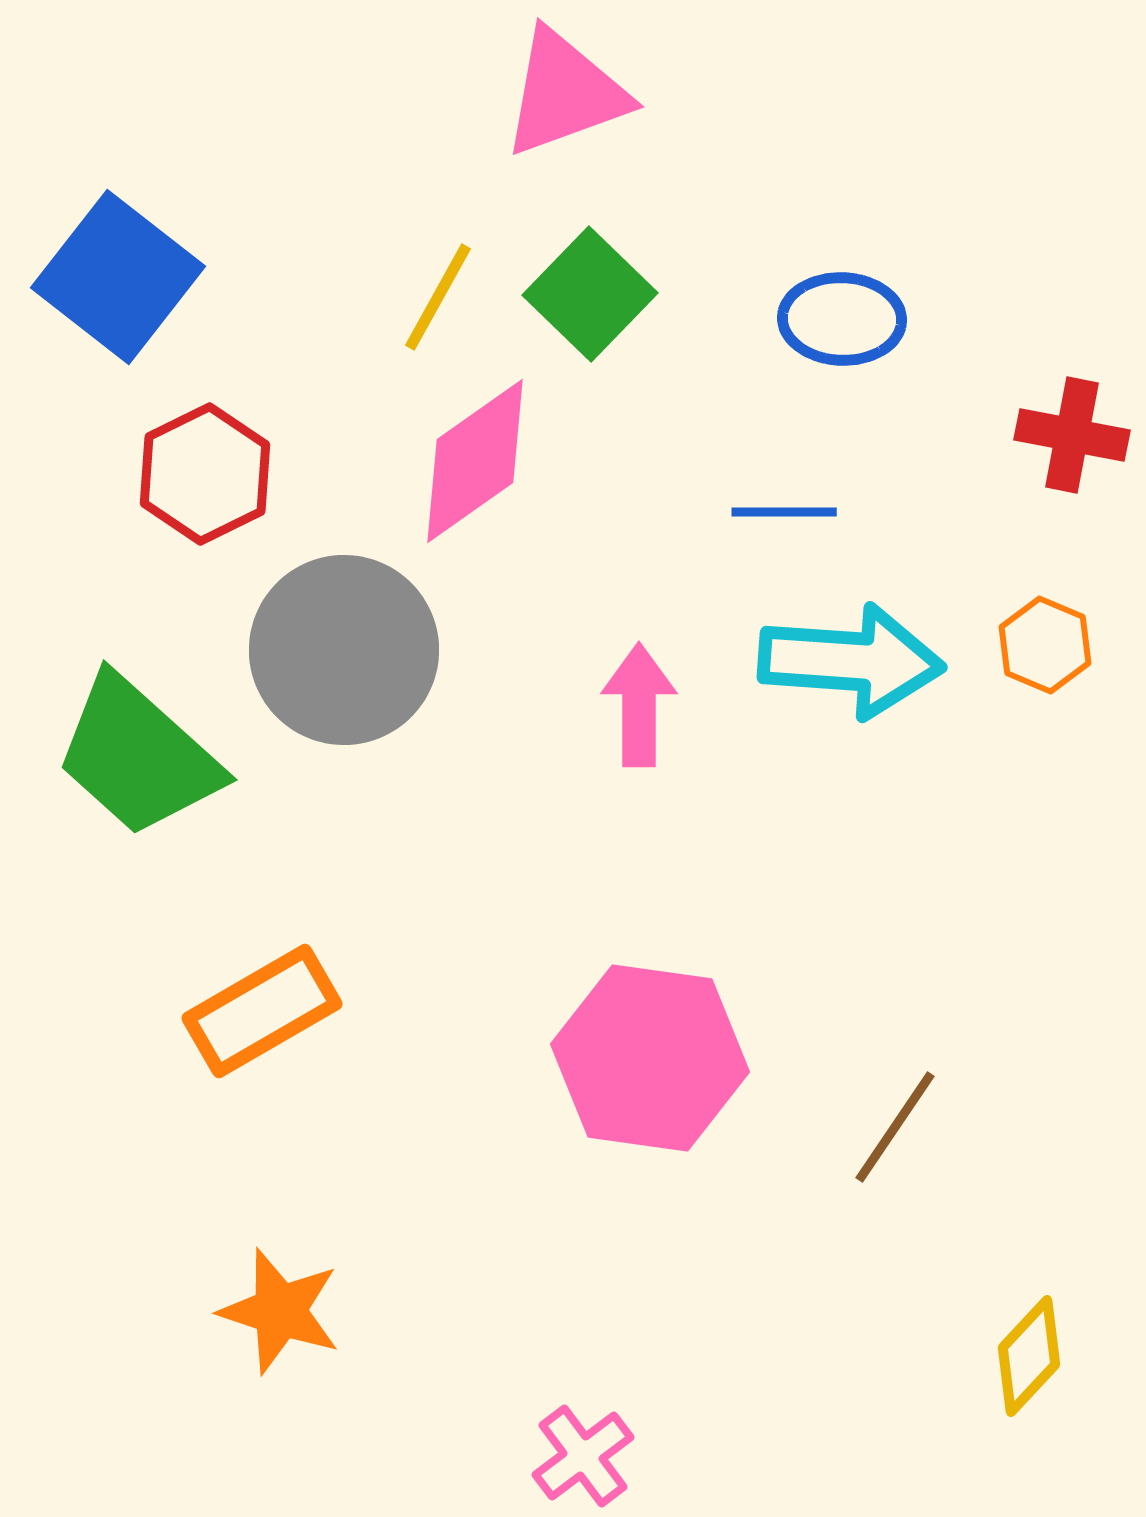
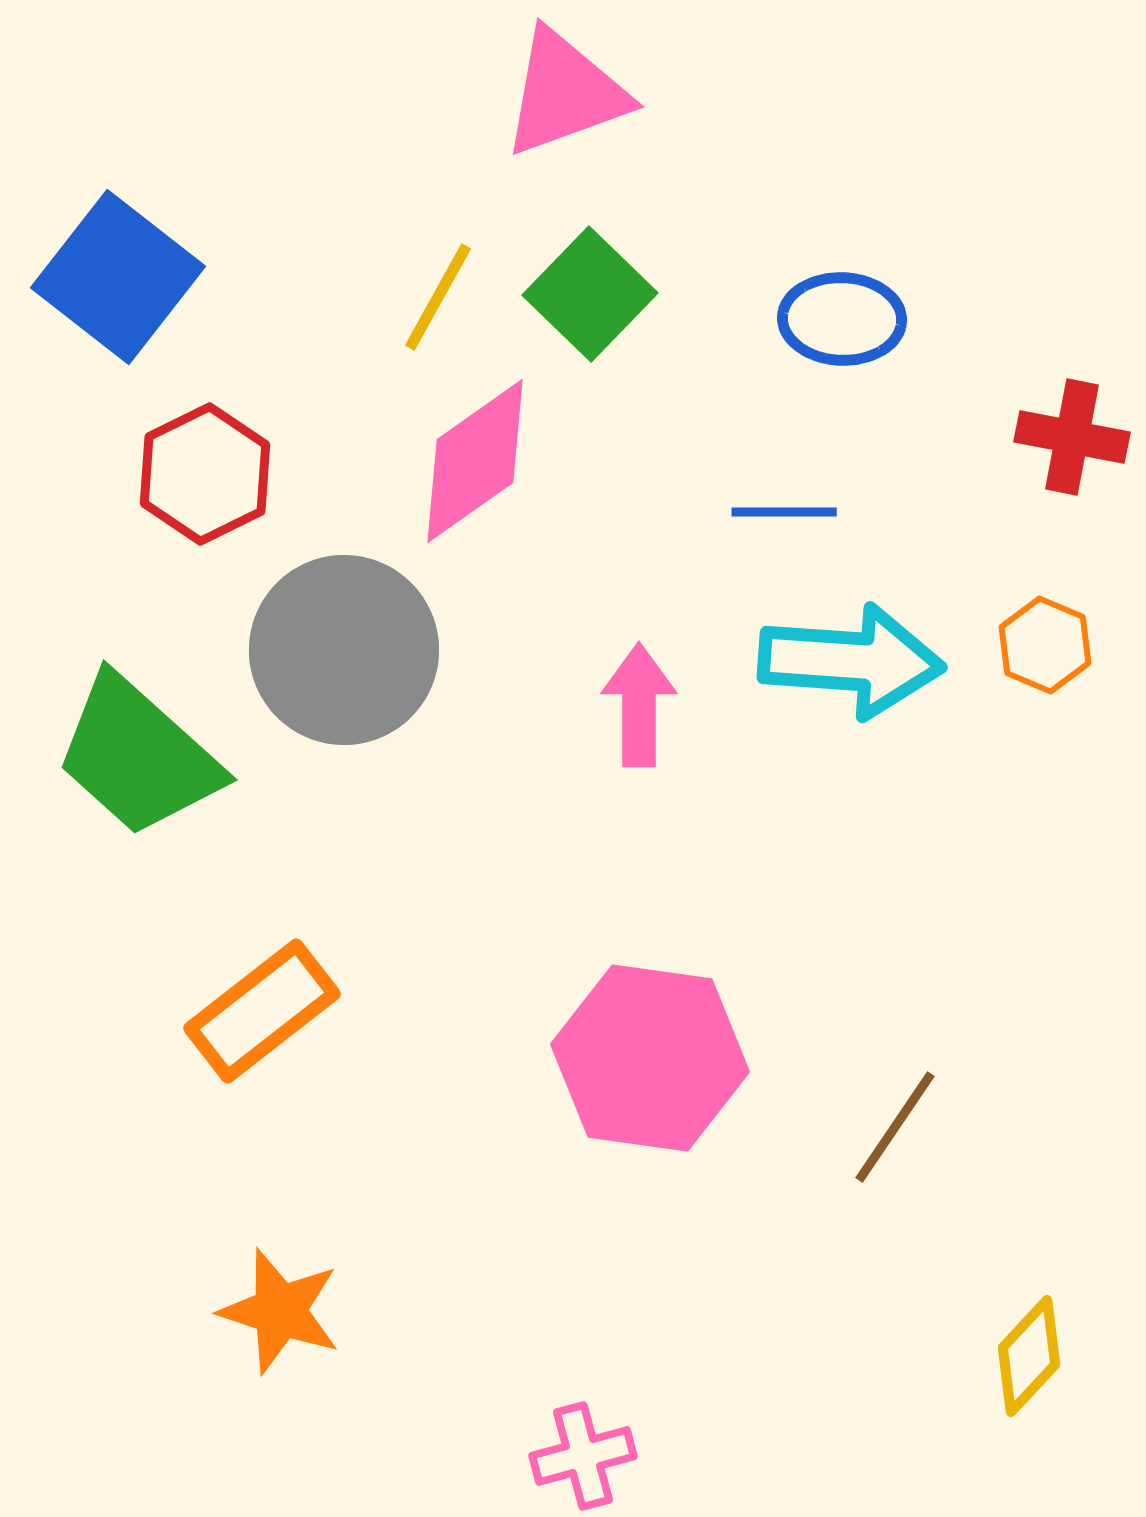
red cross: moved 2 px down
orange rectangle: rotated 8 degrees counterclockwise
pink cross: rotated 22 degrees clockwise
